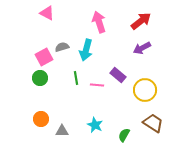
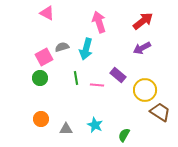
red arrow: moved 2 px right
cyan arrow: moved 1 px up
brown trapezoid: moved 7 px right, 11 px up
gray triangle: moved 4 px right, 2 px up
